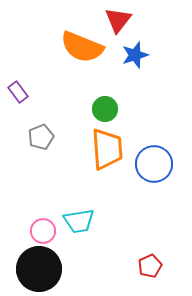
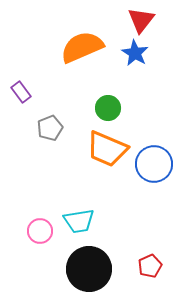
red triangle: moved 23 px right
orange semicircle: rotated 135 degrees clockwise
blue star: moved 2 px up; rotated 24 degrees counterclockwise
purple rectangle: moved 3 px right
green circle: moved 3 px right, 1 px up
gray pentagon: moved 9 px right, 9 px up
orange trapezoid: rotated 117 degrees clockwise
pink circle: moved 3 px left
black circle: moved 50 px right
